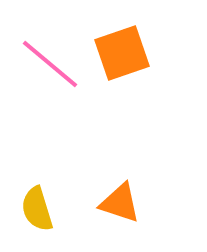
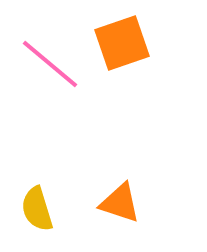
orange square: moved 10 px up
